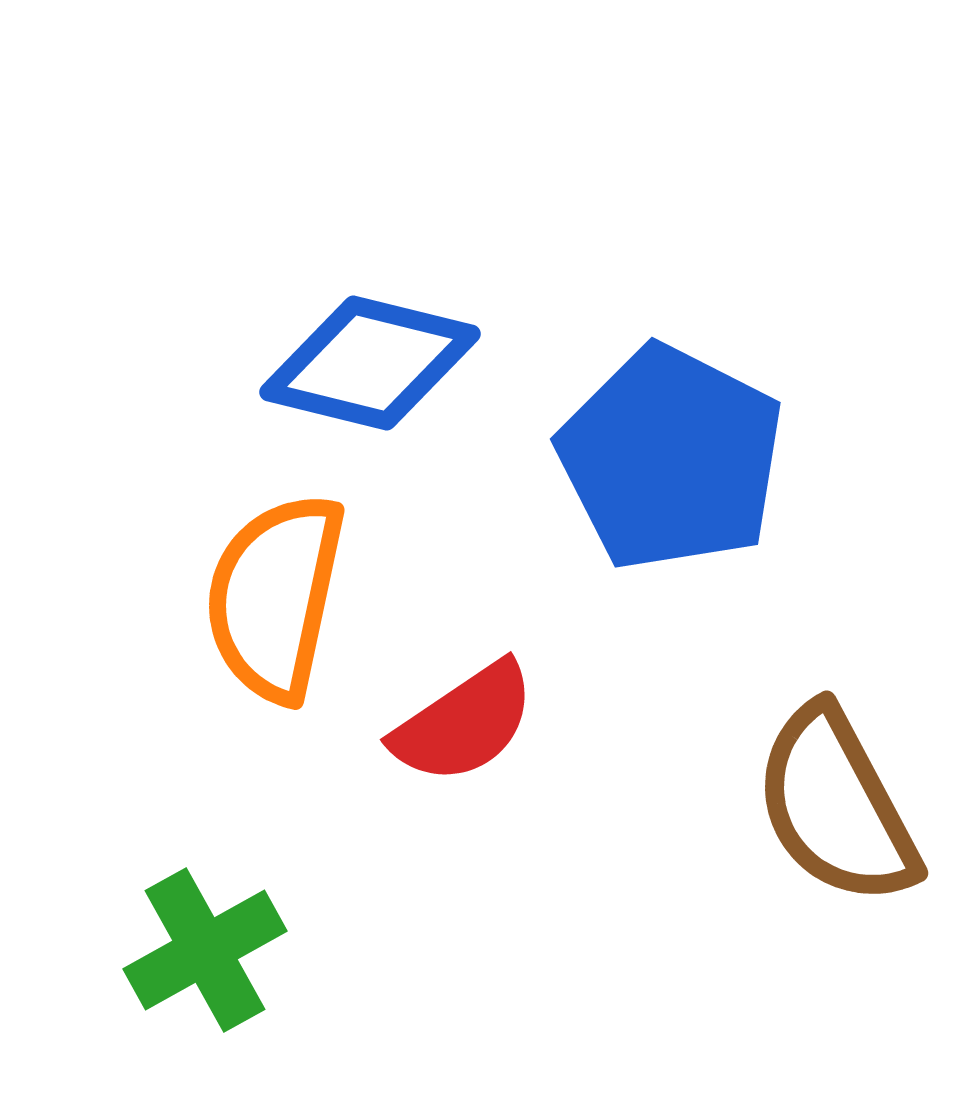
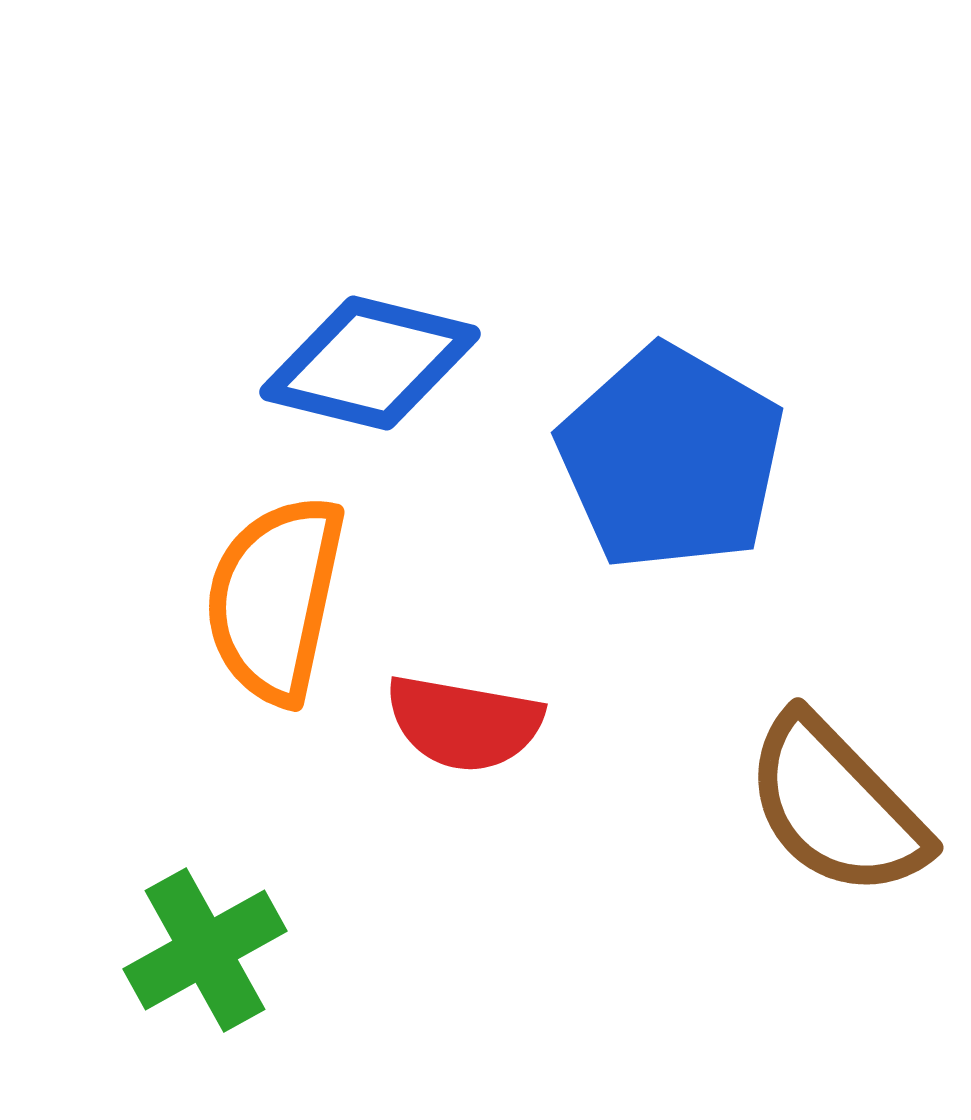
blue pentagon: rotated 3 degrees clockwise
orange semicircle: moved 2 px down
red semicircle: rotated 44 degrees clockwise
brown semicircle: rotated 16 degrees counterclockwise
